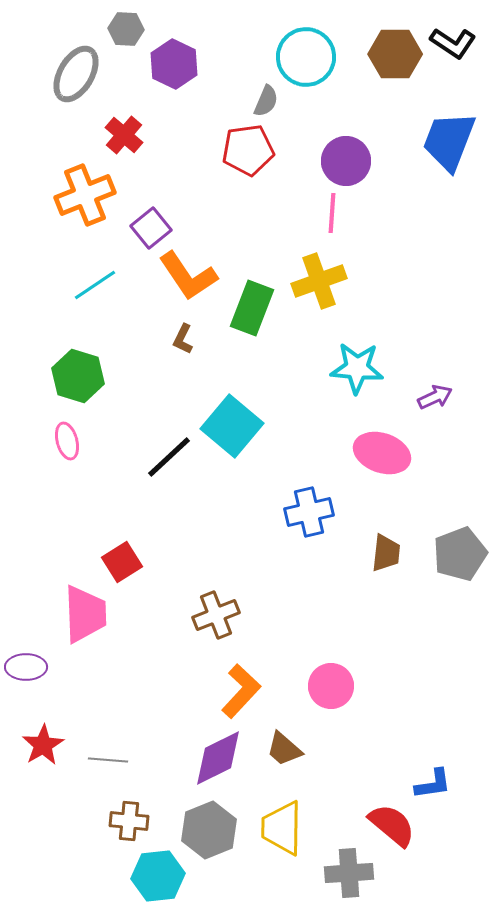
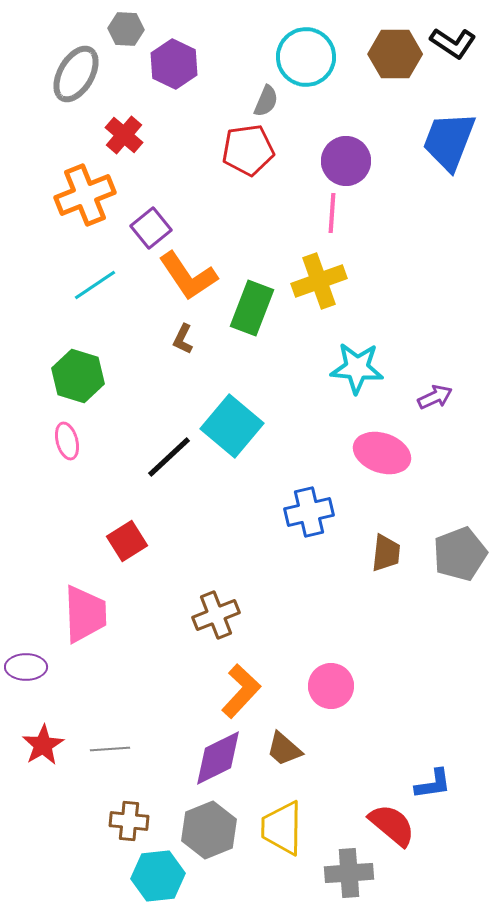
red square at (122, 562): moved 5 px right, 21 px up
gray line at (108, 760): moved 2 px right, 11 px up; rotated 9 degrees counterclockwise
